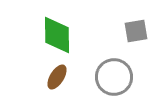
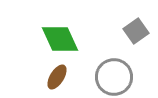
gray square: rotated 25 degrees counterclockwise
green diamond: moved 3 px right, 4 px down; rotated 24 degrees counterclockwise
